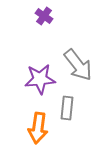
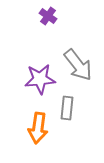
purple cross: moved 4 px right
